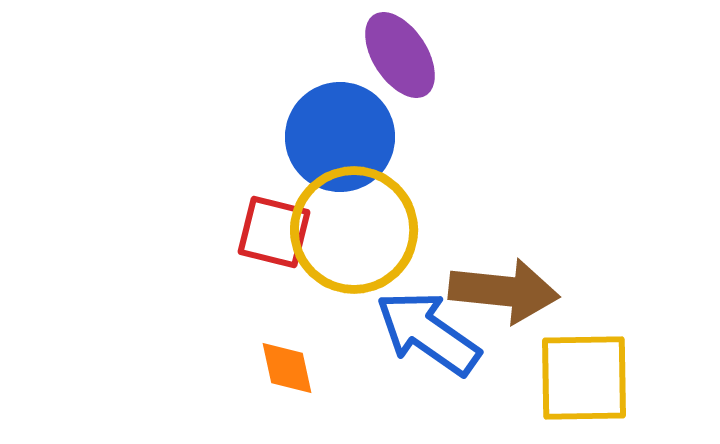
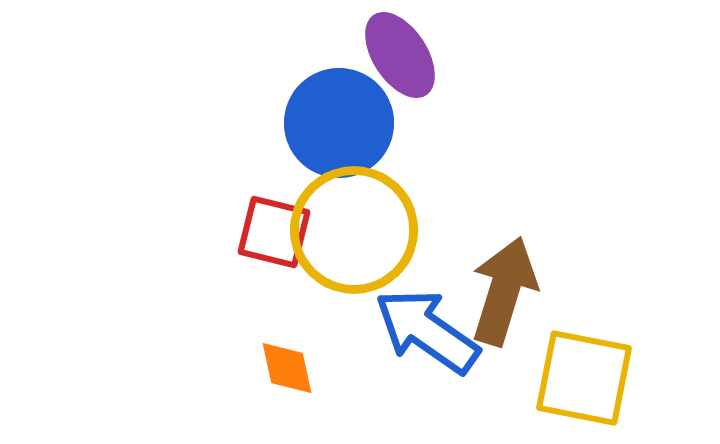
blue circle: moved 1 px left, 14 px up
brown arrow: rotated 79 degrees counterclockwise
blue arrow: moved 1 px left, 2 px up
yellow square: rotated 12 degrees clockwise
